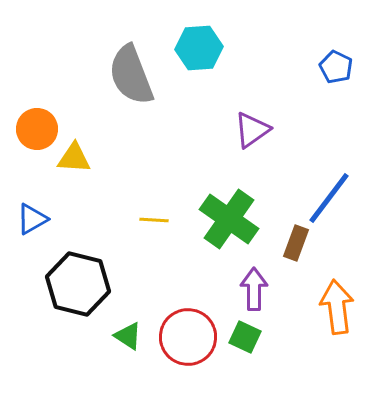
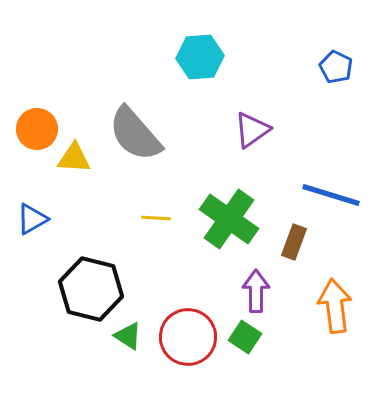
cyan hexagon: moved 1 px right, 9 px down
gray semicircle: moved 4 px right, 59 px down; rotated 20 degrees counterclockwise
blue line: moved 2 px right, 3 px up; rotated 70 degrees clockwise
yellow line: moved 2 px right, 2 px up
brown rectangle: moved 2 px left, 1 px up
black hexagon: moved 13 px right, 5 px down
purple arrow: moved 2 px right, 2 px down
orange arrow: moved 2 px left, 1 px up
green square: rotated 8 degrees clockwise
